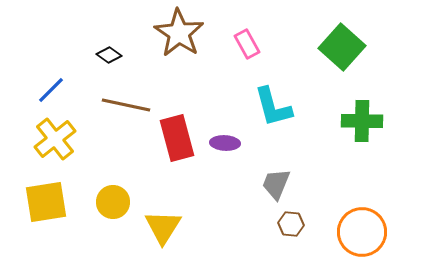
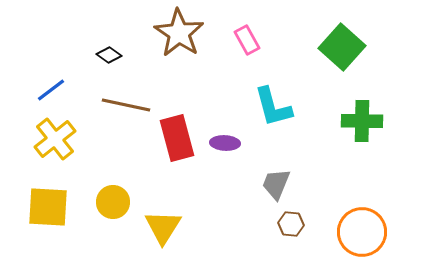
pink rectangle: moved 4 px up
blue line: rotated 8 degrees clockwise
yellow square: moved 2 px right, 5 px down; rotated 12 degrees clockwise
